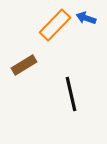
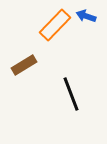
blue arrow: moved 2 px up
black line: rotated 8 degrees counterclockwise
